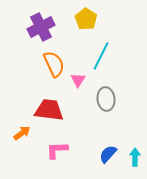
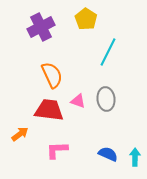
cyan line: moved 7 px right, 4 px up
orange semicircle: moved 2 px left, 11 px down
pink triangle: moved 21 px down; rotated 42 degrees counterclockwise
orange arrow: moved 2 px left, 1 px down
blue semicircle: rotated 72 degrees clockwise
